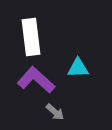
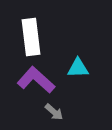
gray arrow: moved 1 px left
